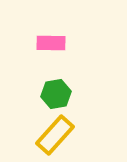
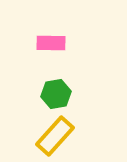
yellow rectangle: moved 1 px down
